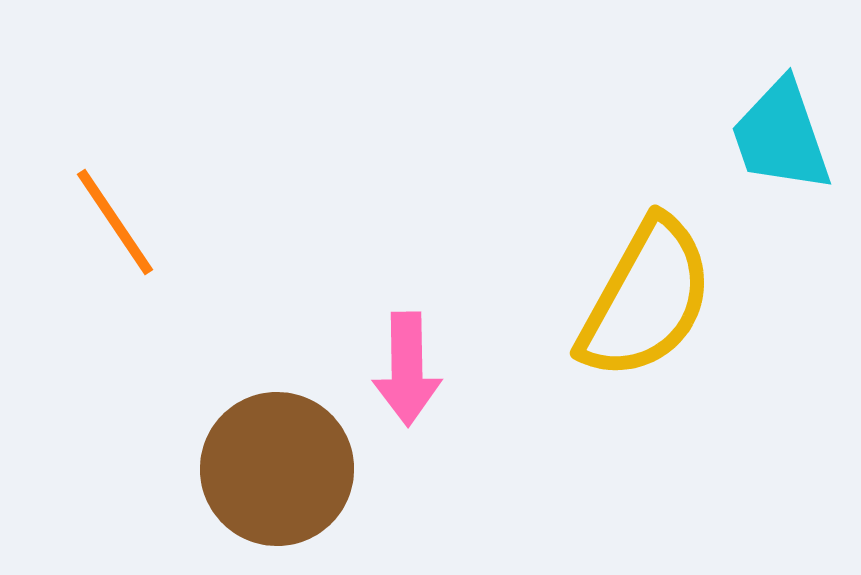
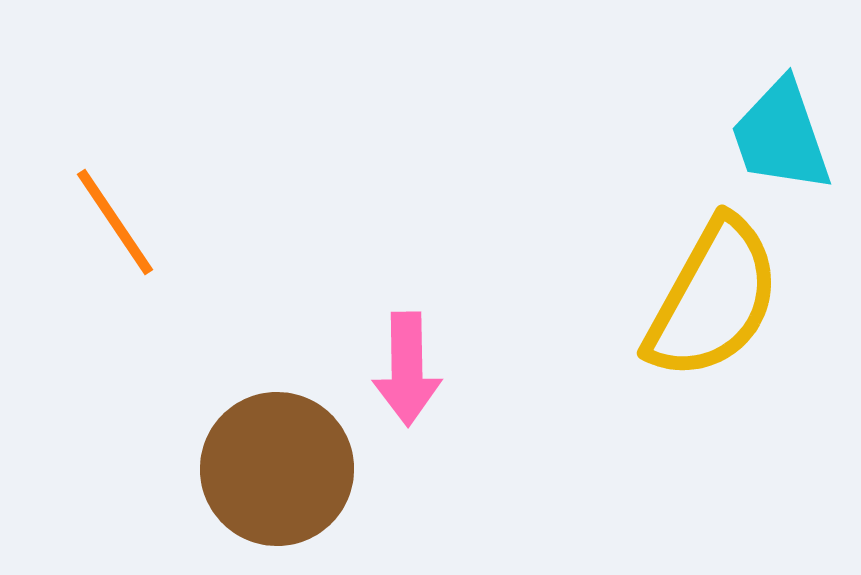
yellow semicircle: moved 67 px right
